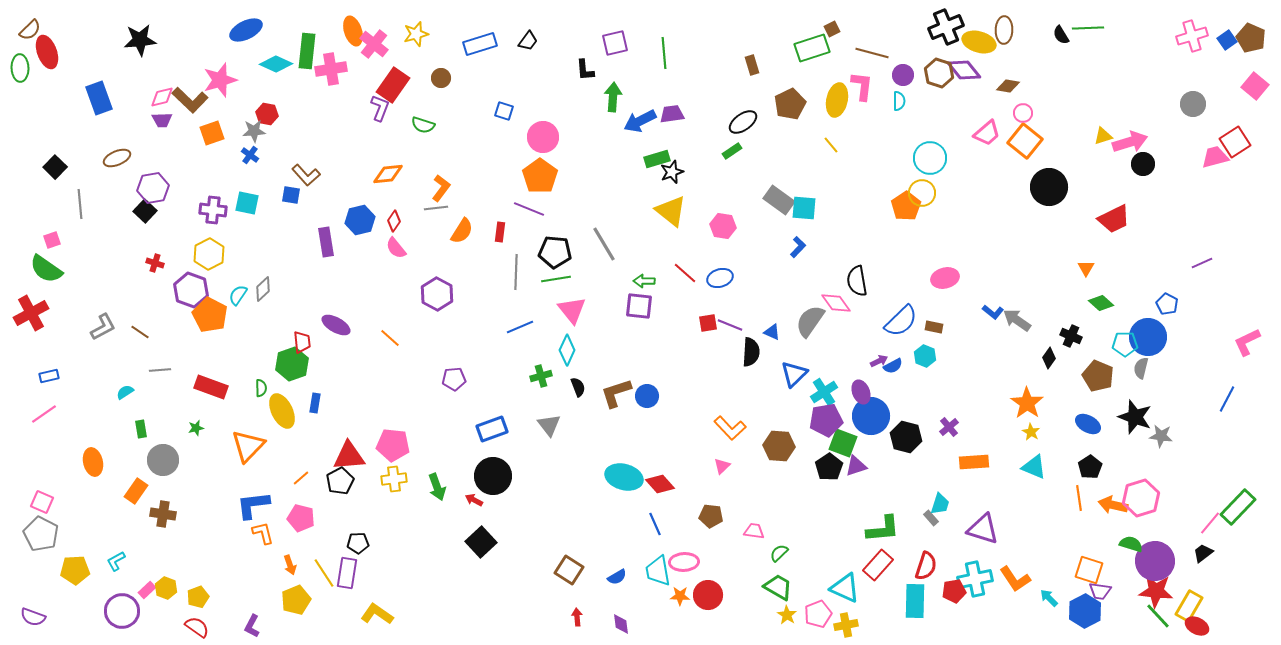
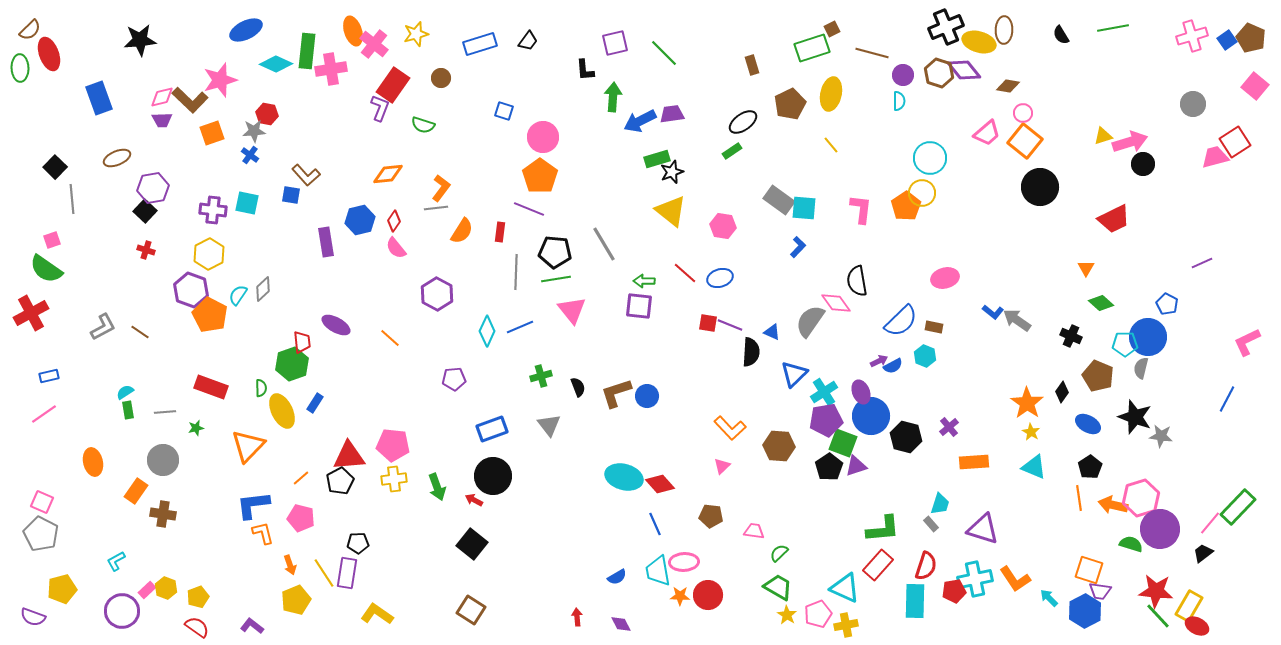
green line at (1088, 28): moved 25 px right; rotated 8 degrees counterclockwise
red ellipse at (47, 52): moved 2 px right, 2 px down
green line at (664, 53): rotated 40 degrees counterclockwise
pink L-shape at (862, 86): moved 1 px left, 123 px down
yellow ellipse at (837, 100): moved 6 px left, 6 px up
black circle at (1049, 187): moved 9 px left
gray line at (80, 204): moved 8 px left, 5 px up
red cross at (155, 263): moved 9 px left, 13 px up
red square at (708, 323): rotated 18 degrees clockwise
cyan diamond at (567, 350): moved 80 px left, 19 px up
black diamond at (1049, 358): moved 13 px right, 34 px down
gray line at (160, 370): moved 5 px right, 42 px down
blue rectangle at (315, 403): rotated 24 degrees clockwise
green rectangle at (141, 429): moved 13 px left, 19 px up
gray rectangle at (931, 518): moved 6 px down
black square at (481, 542): moved 9 px left, 2 px down; rotated 8 degrees counterclockwise
purple circle at (1155, 561): moved 5 px right, 32 px up
yellow pentagon at (75, 570): moved 13 px left, 19 px down; rotated 12 degrees counterclockwise
brown square at (569, 570): moved 98 px left, 40 px down
purple diamond at (621, 624): rotated 20 degrees counterclockwise
purple L-shape at (252, 626): rotated 100 degrees clockwise
